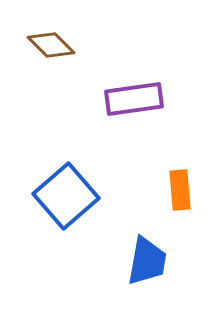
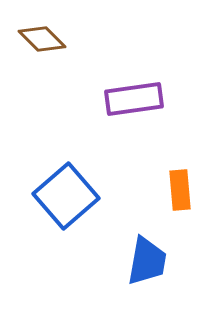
brown diamond: moved 9 px left, 6 px up
